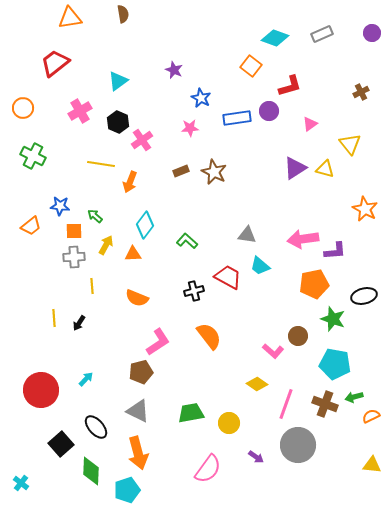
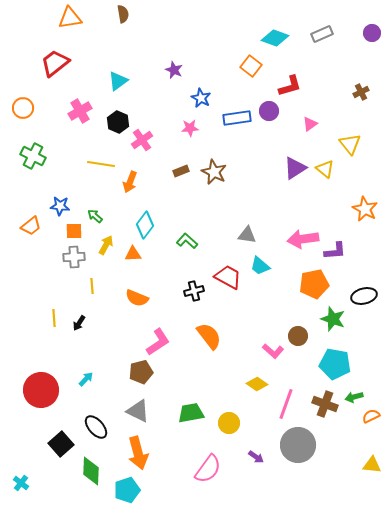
yellow triangle at (325, 169): rotated 24 degrees clockwise
